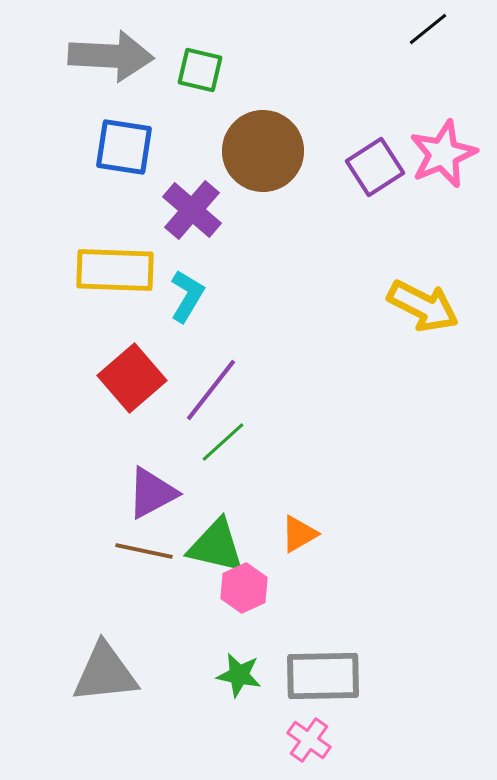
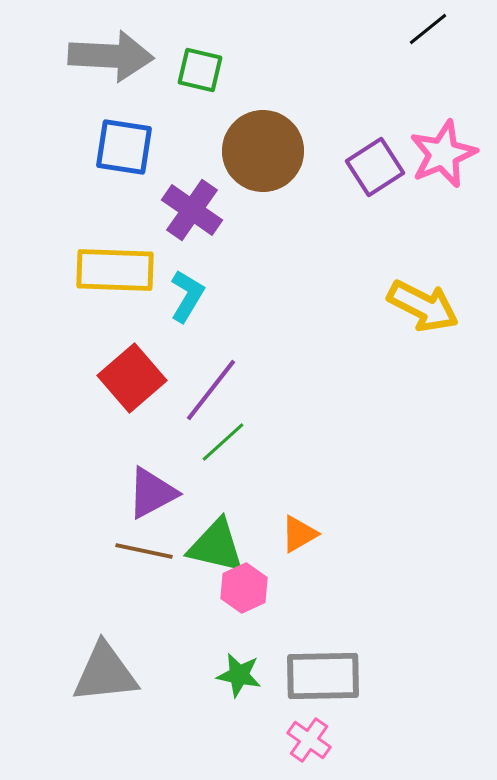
purple cross: rotated 6 degrees counterclockwise
